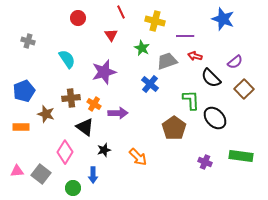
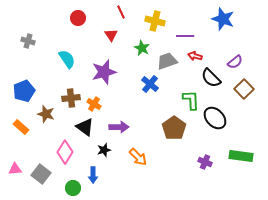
purple arrow: moved 1 px right, 14 px down
orange rectangle: rotated 42 degrees clockwise
pink triangle: moved 2 px left, 2 px up
